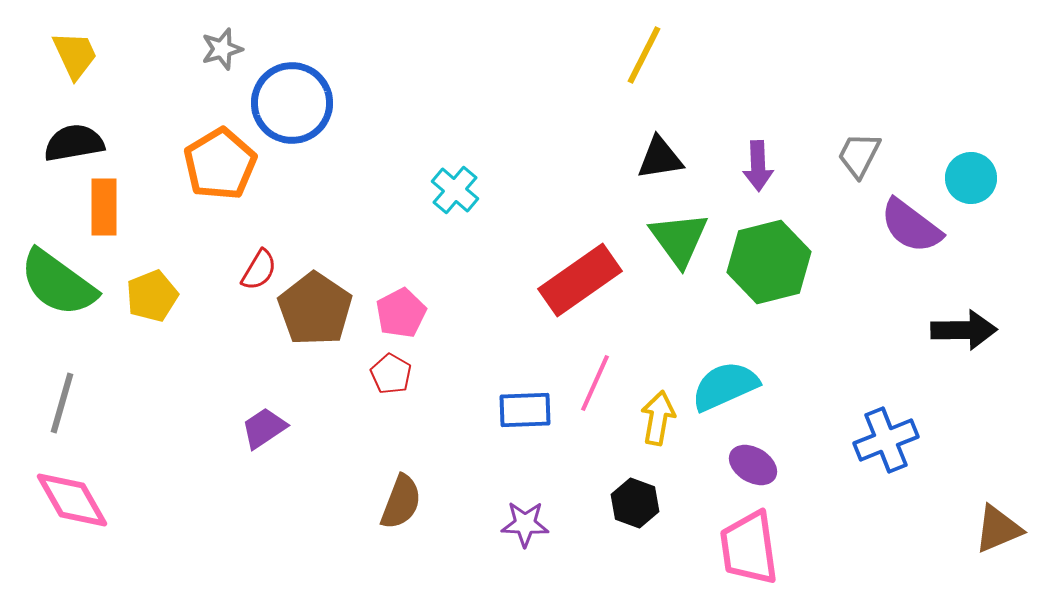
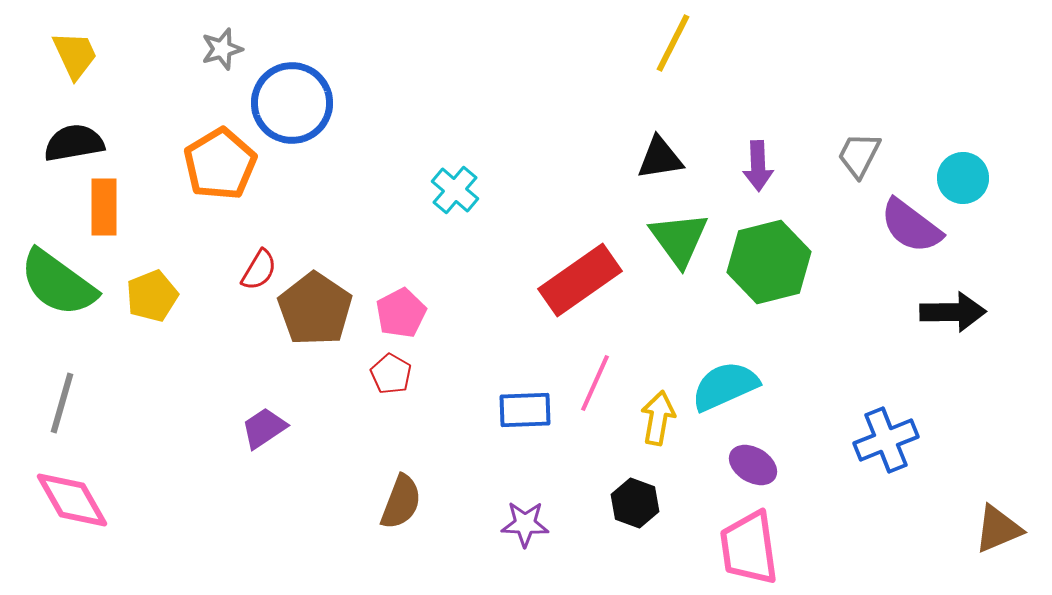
yellow line: moved 29 px right, 12 px up
cyan circle: moved 8 px left
black arrow: moved 11 px left, 18 px up
